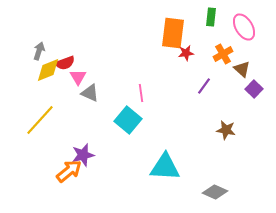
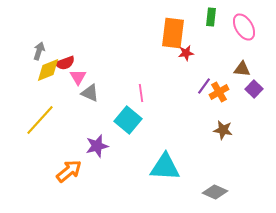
orange cross: moved 4 px left, 38 px down
brown triangle: rotated 36 degrees counterclockwise
brown star: moved 3 px left
purple star: moved 14 px right, 9 px up
